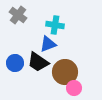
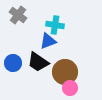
blue triangle: moved 3 px up
blue circle: moved 2 px left
pink circle: moved 4 px left
